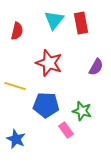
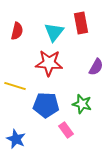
cyan triangle: moved 12 px down
red star: rotated 16 degrees counterclockwise
green star: moved 7 px up
